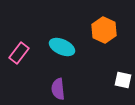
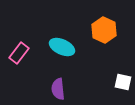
white square: moved 2 px down
